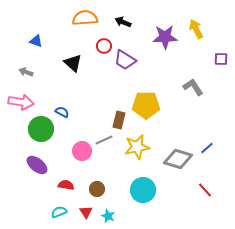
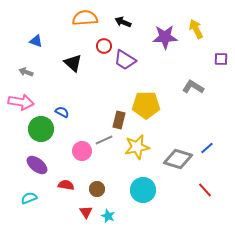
gray L-shape: rotated 25 degrees counterclockwise
cyan semicircle: moved 30 px left, 14 px up
